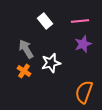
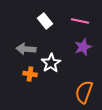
pink line: rotated 18 degrees clockwise
purple star: moved 3 px down
gray arrow: rotated 54 degrees counterclockwise
white star: rotated 18 degrees counterclockwise
orange cross: moved 6 px right, 3 px down; rotated 24 degrees counterclockwise
